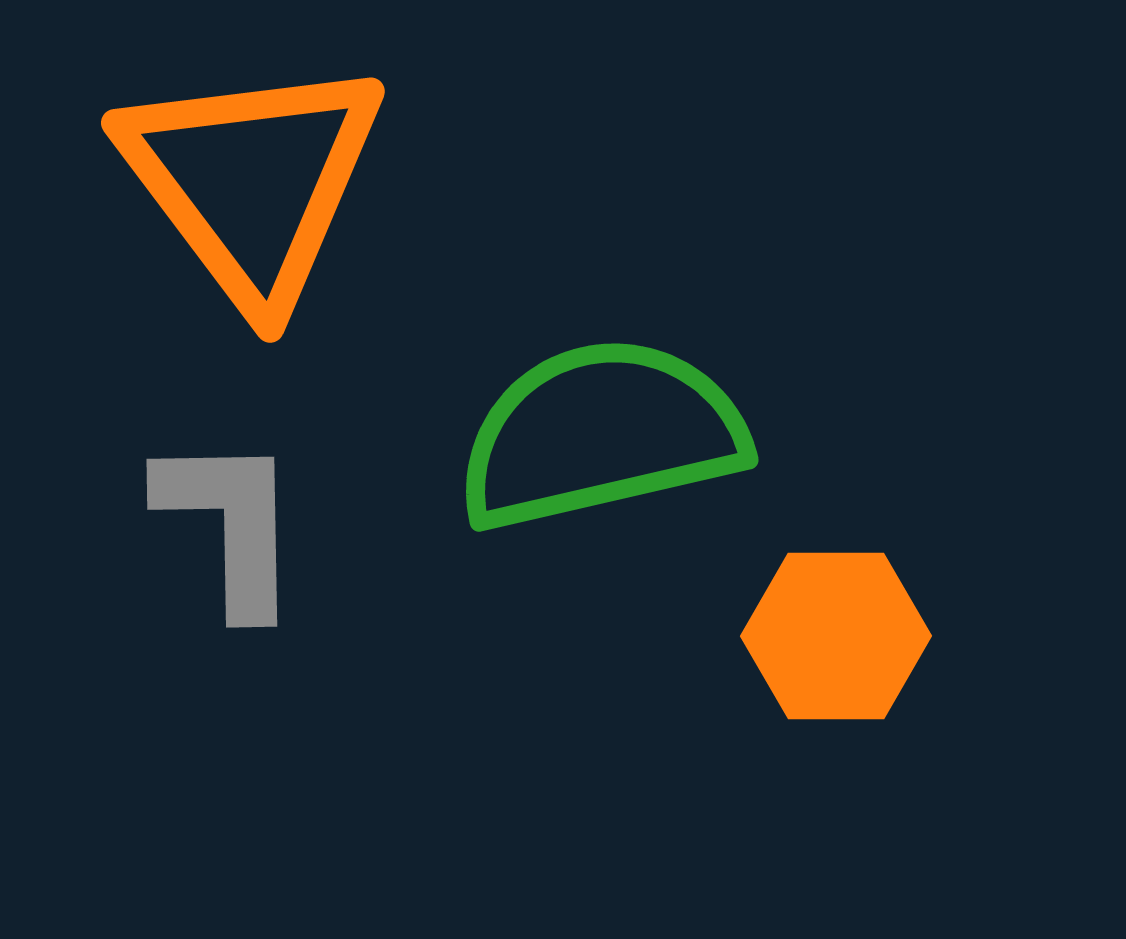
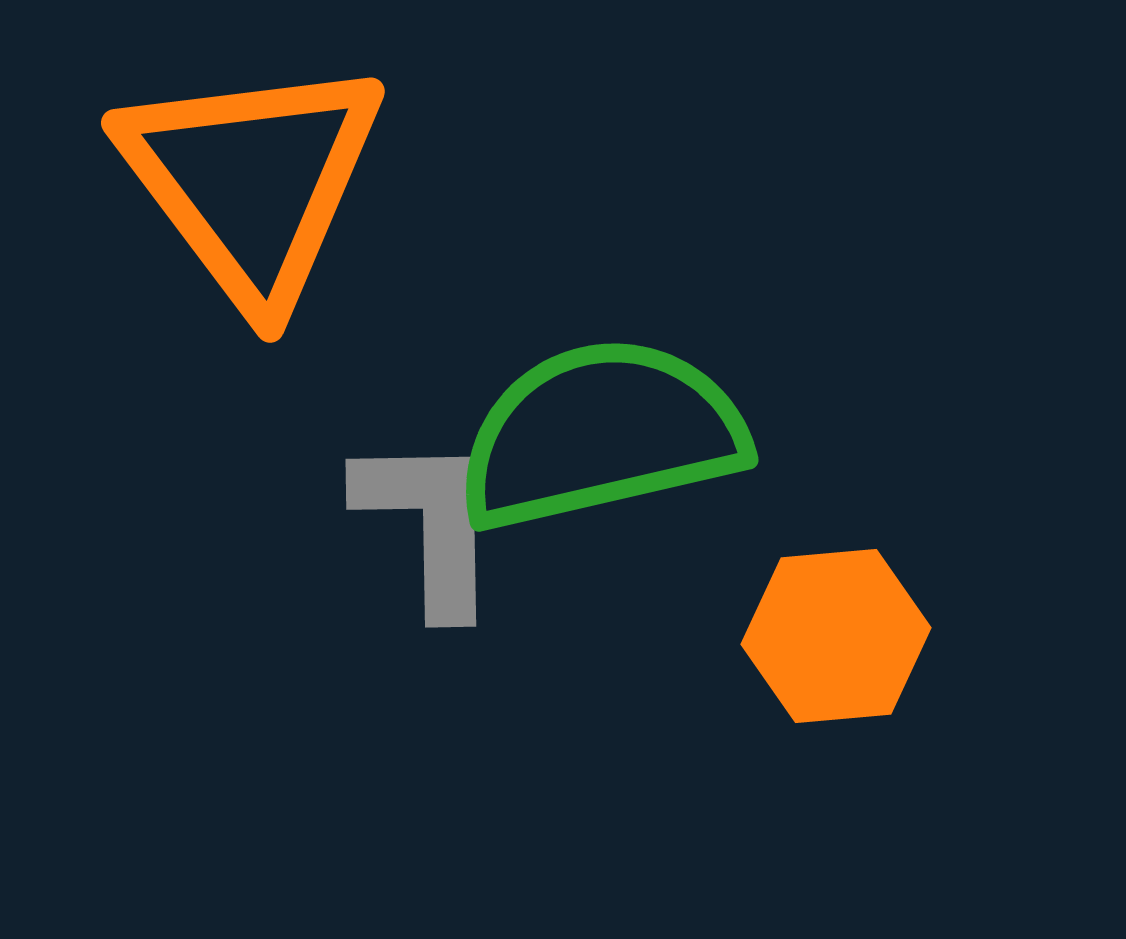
gray L-shape: moved 199 px right
orange hexagon: rotated 5 degrees counterclockwise
